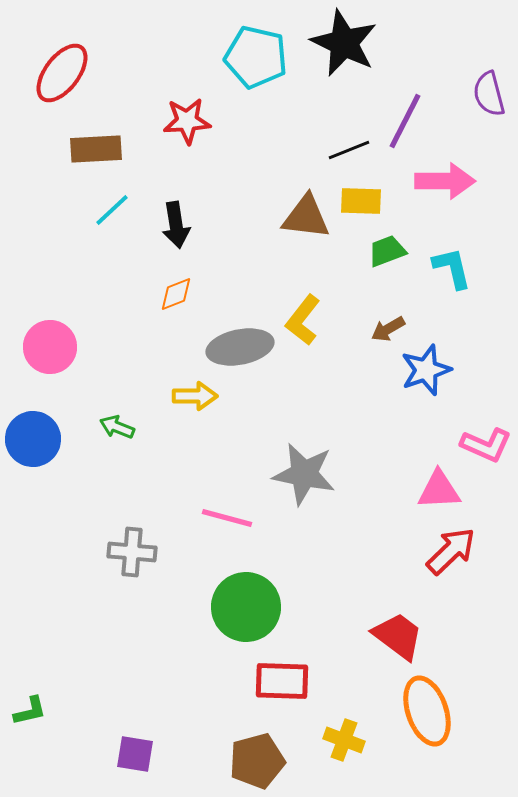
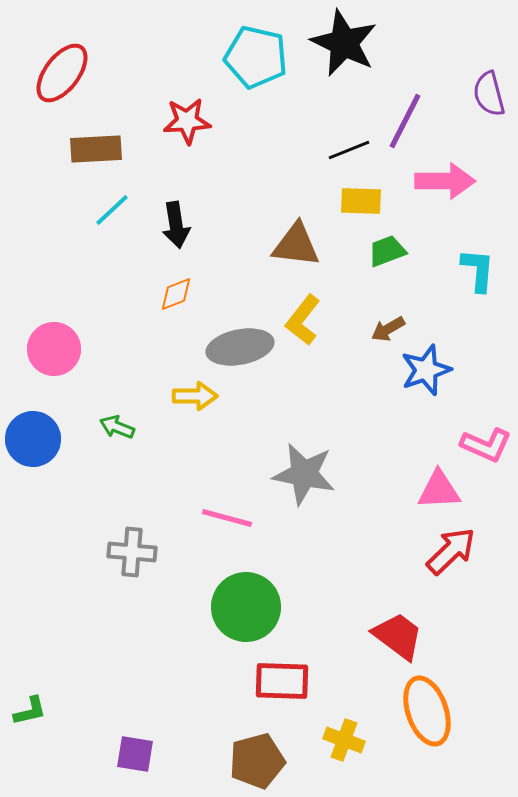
brown triangle: moved 10 px left, 28 px down
cyan L-shape: moved 26 px right, 2 px down; rotated 18 degrees clockwise
pink circle: moved 4 px right, 2 px down
